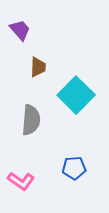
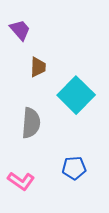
gray semicircle: moved 3 px down
